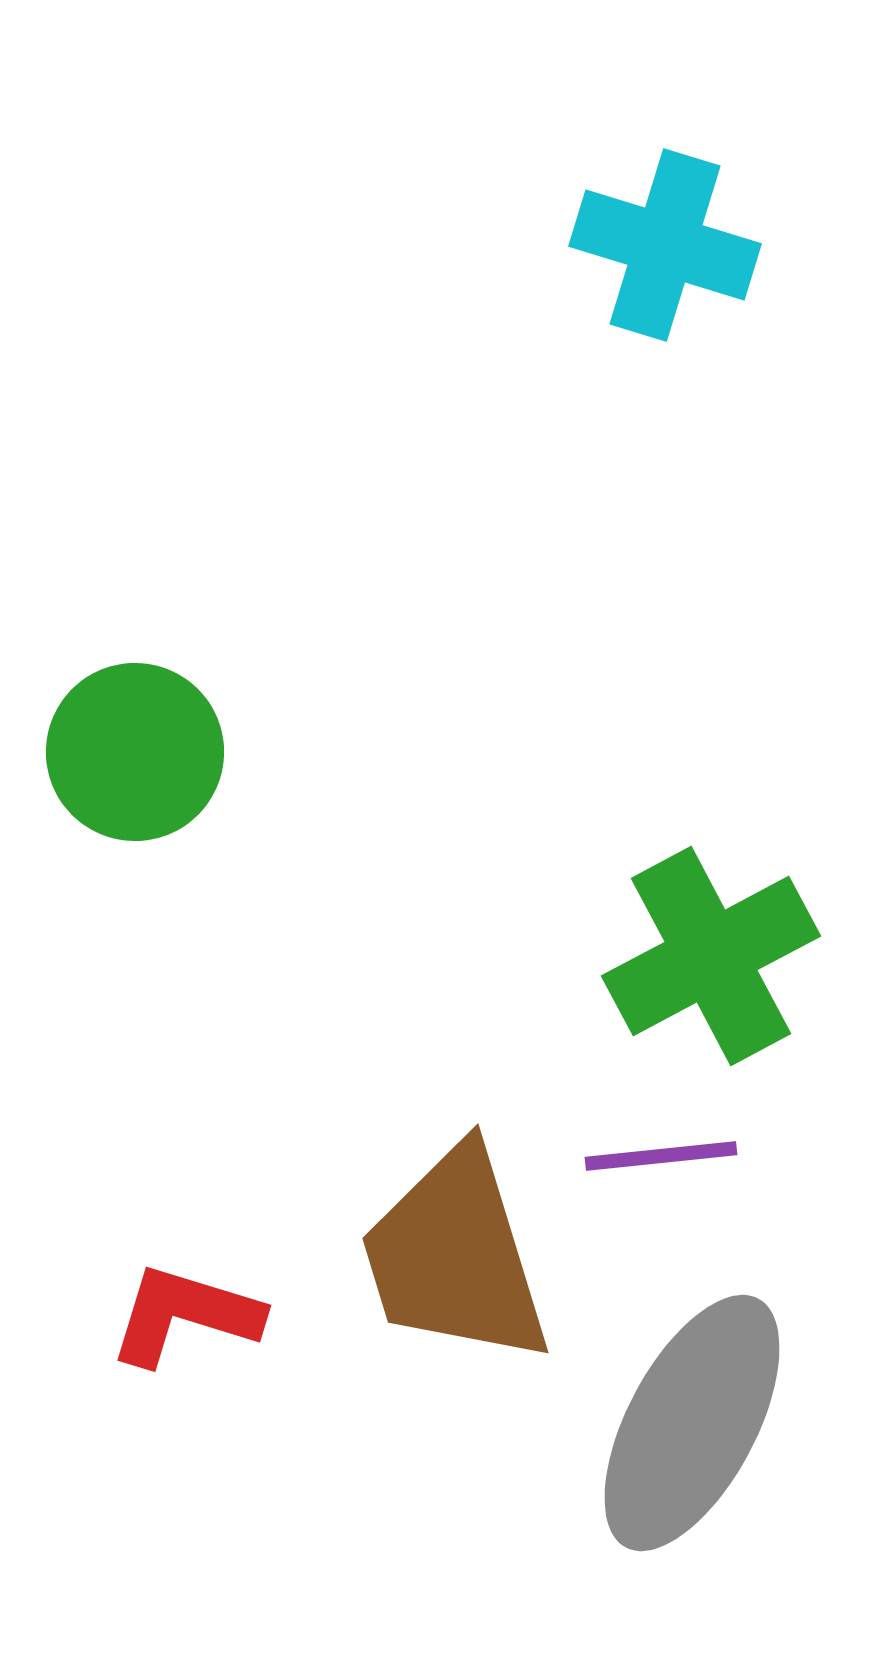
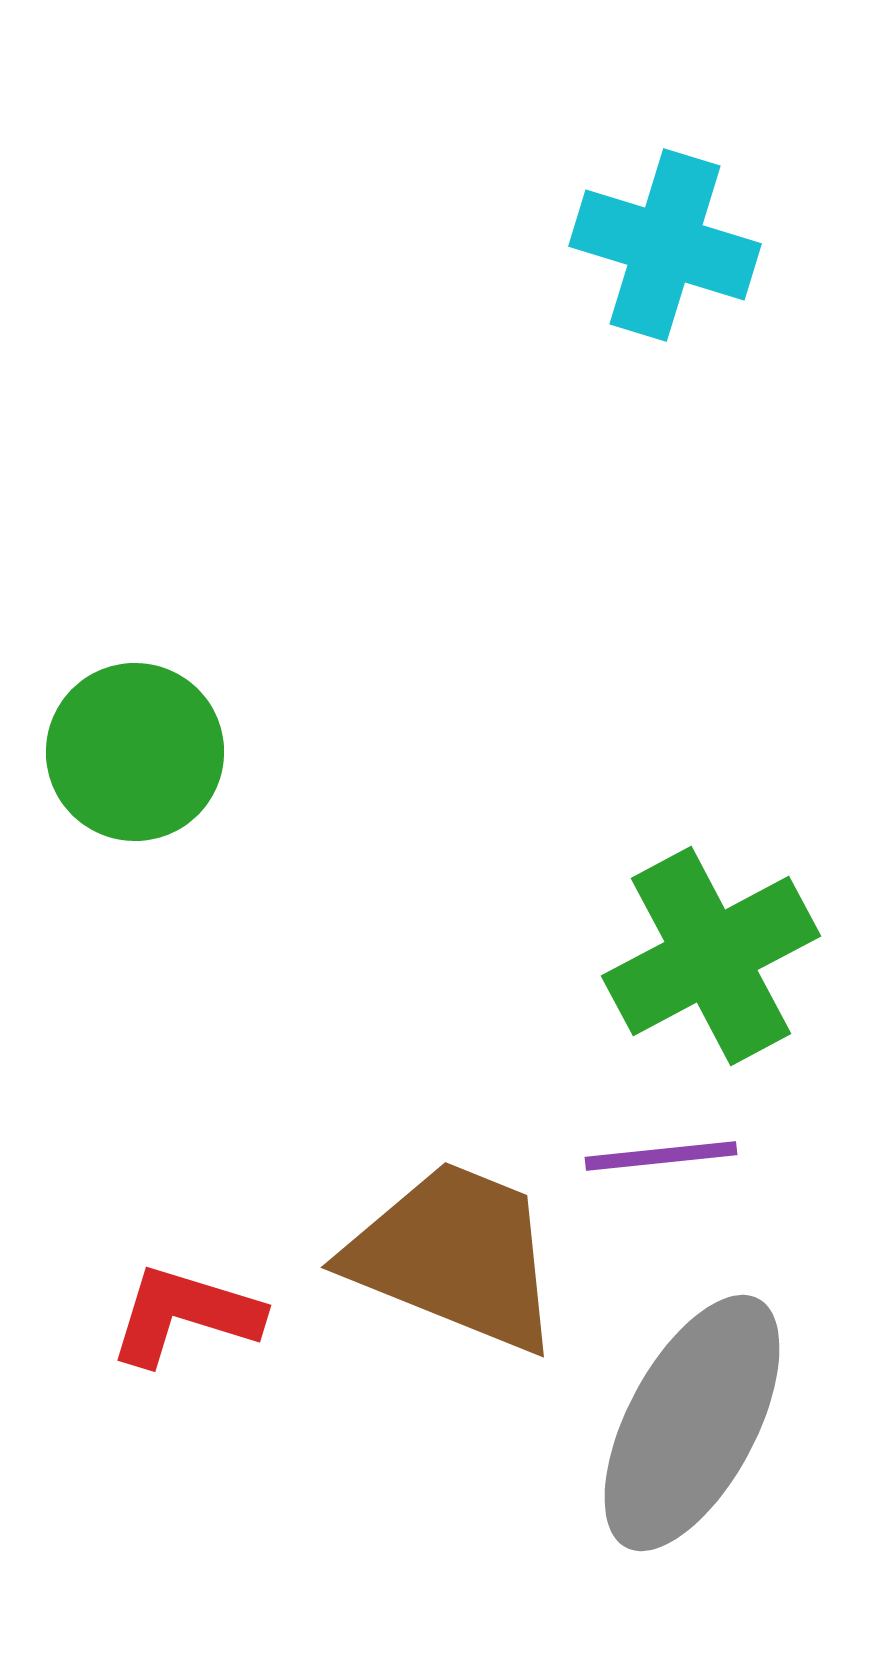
brown trapezoid: rotated 129 degrees clockwise
